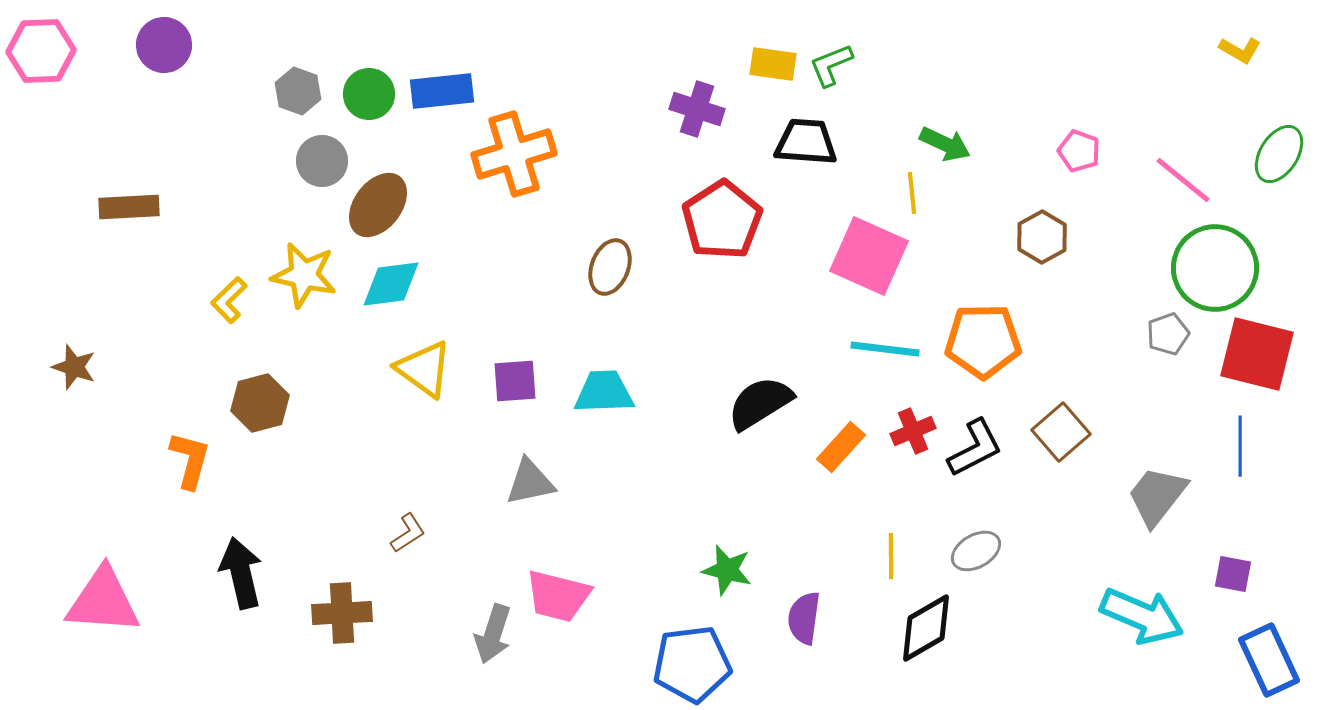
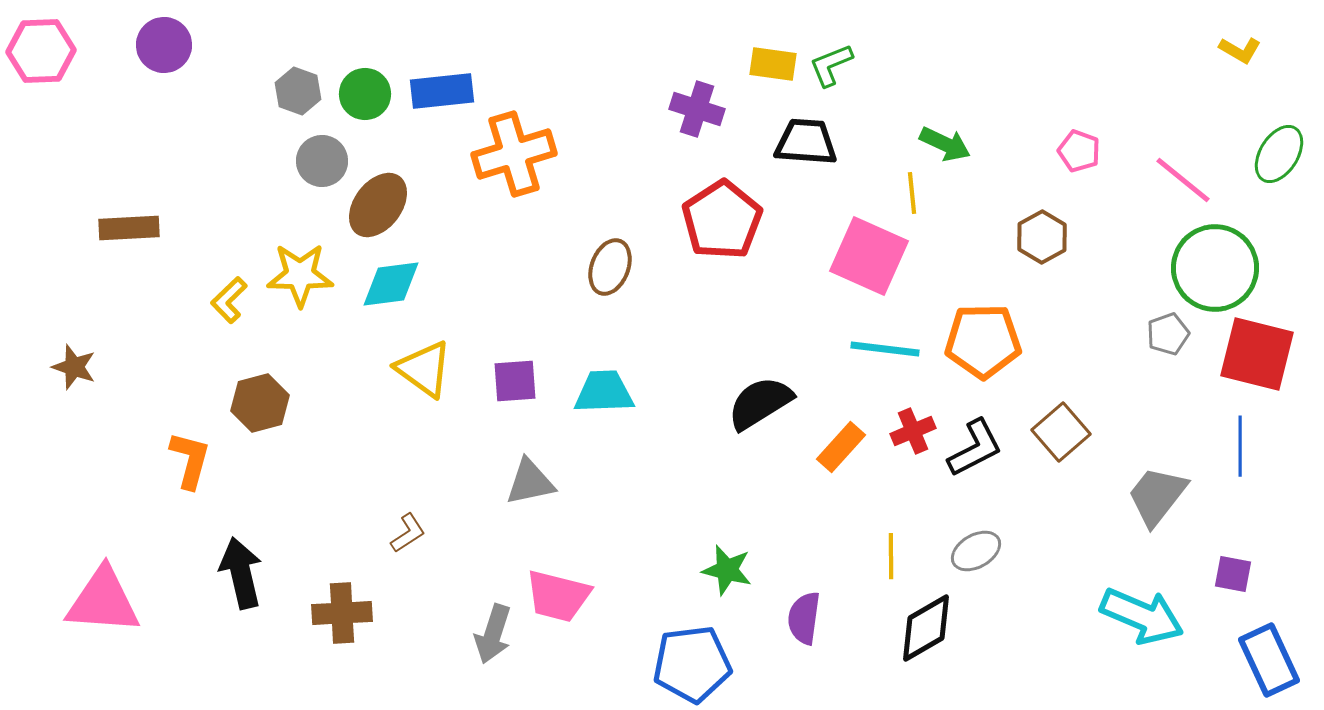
green circle at (369, 94): moved 4 px left
brown rectangle at (129, 207): moved 21 px down
yellow star at (304, 275): moved 4 px left; rotated 12 degrees counterclockwise
